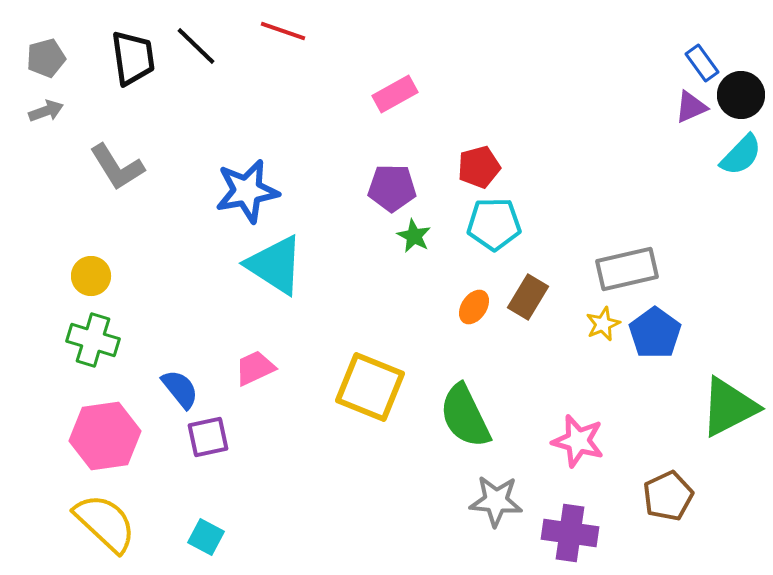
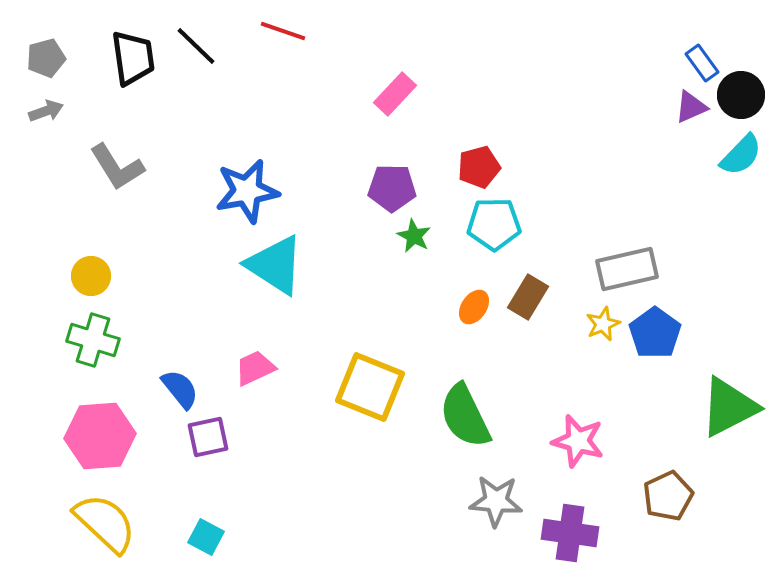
pink rectangle: rotated 18 degrees counterclockwise
pink hexagon: moved 5 px left; rotated 4 degrees clockwise
